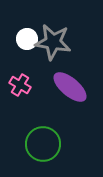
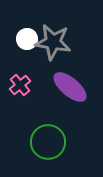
pink cross: rotated 20 degrees clockwise
green circle: moved 5 px right, 2 px up
